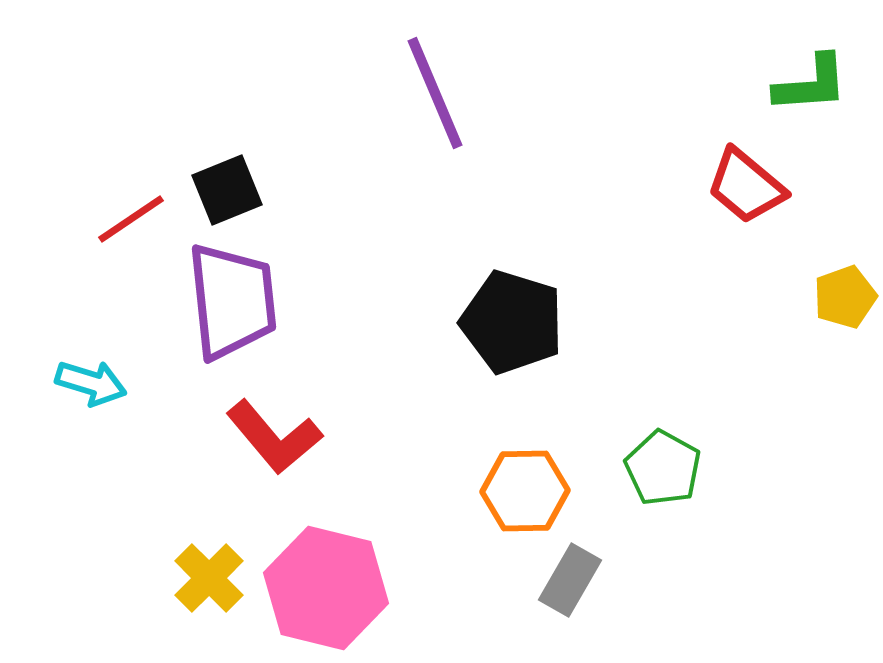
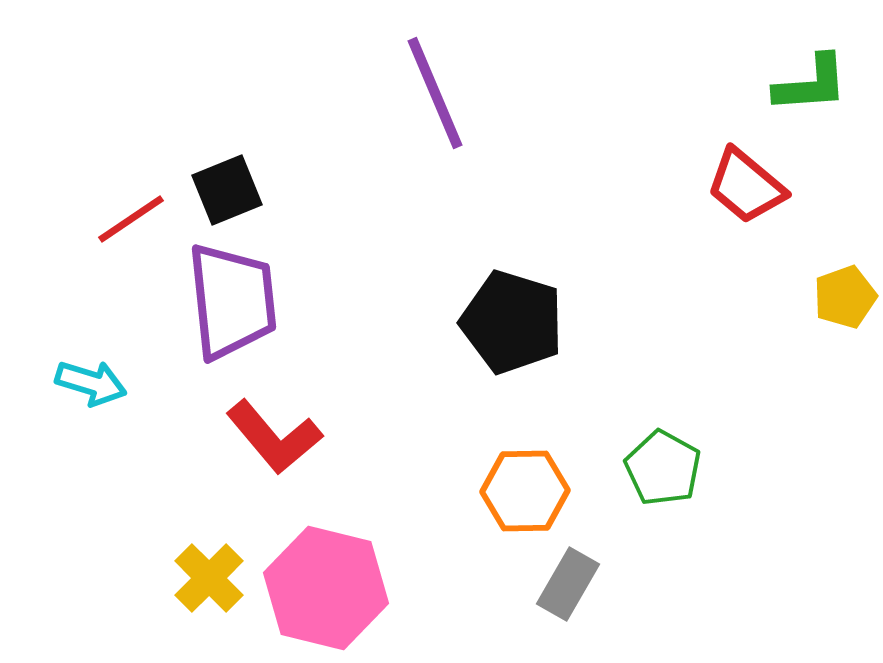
gray rectangle: moved 2 px left, 4 px down
